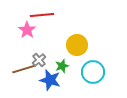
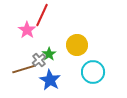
red line: rotated 60 degrees counterclockwise
green star: moved 13 px left, 12 px up; rotated 16 degrees counterclockwise
blue star: rotated 15 degrees clockwise
